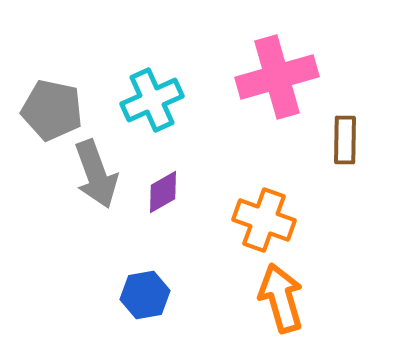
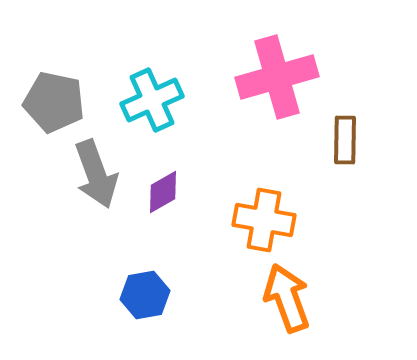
gray pentagon: moved 2 px right, 8 px up
orange cross: rotated 10 degrees counterclockwise
orange arrow: moved 6 px right; rotated 4 degrees counterclockwise
